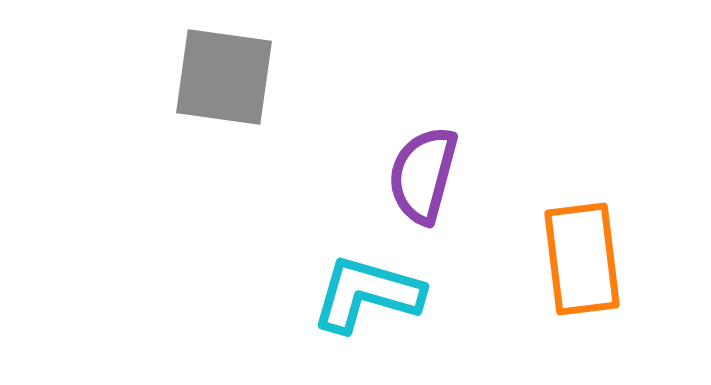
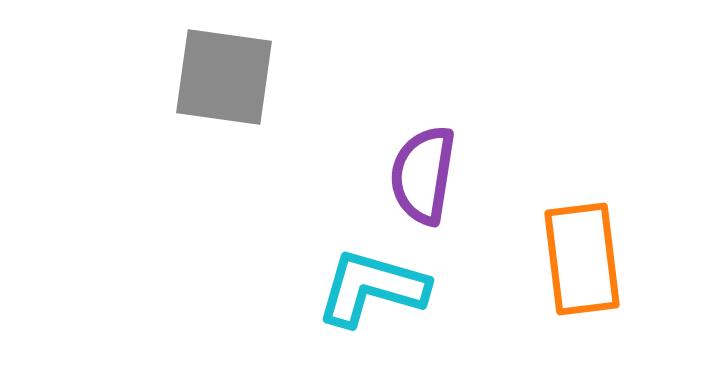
purple semicircle: rotated 6 degrees counterclockwise
cyan L-shape: moved 5 px right, 6 px up
